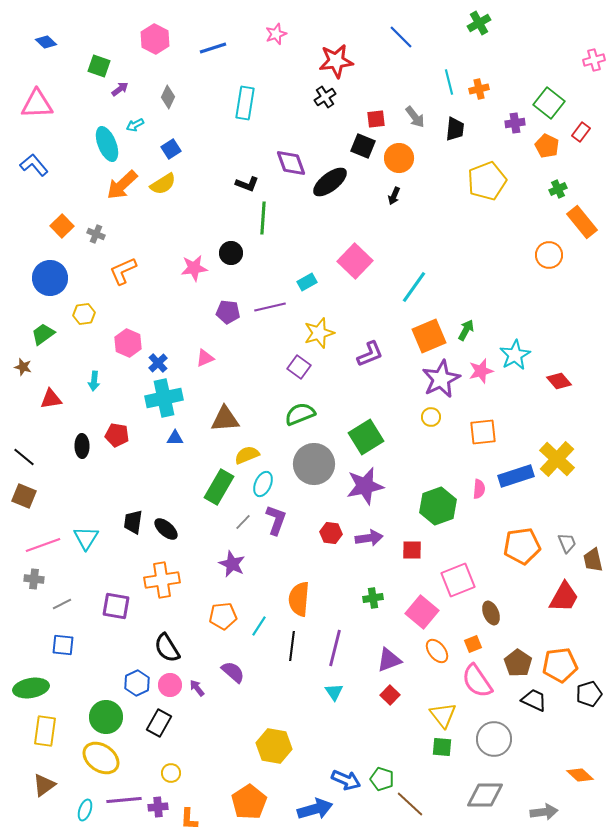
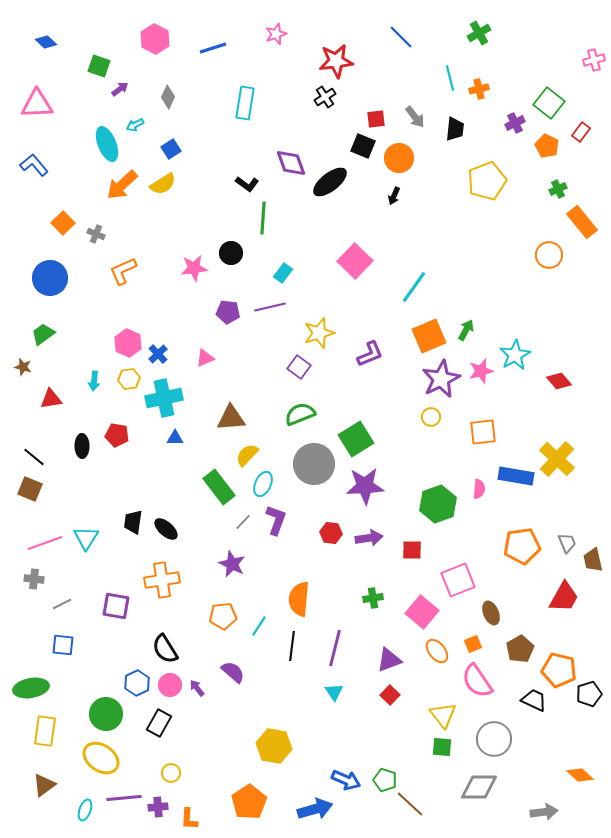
green cross at (479, 23): moved 10 px down
cyan line at (449, 82): moved 1 px right, 4 px up
purple cross at (515, 123): rotated 18 degrees counterclockwise
black L-shape at (247, 184): rotated 15 degrees clockwise
orange square at (62, 226): moved 1 px right, 3 px up
cyan rectangle at (307, 282): moved 24 px left, 9 px up; rotated 24 degrees counterclockwise
yellow hexagon at (84, 314): moved 45 px right, 65 px down
blue cross at (158, 363): moved 9 px up
brown triangle at (225, 419): moved 6 px right, 1 px up
green square at (366, 437): moved 10 px left, 2 px down
yellow semicircle at (247, 455): rotated 25 degrees counterclockwise
black line at (24, 457): moved 10 px right
blue rectangle at (516, 476): rotated 28 degrees clockwise
purple star at (365, 486): rotated 9 degrees clockwise
green rectangle at (219, 487): rotated 68 degrees counterclockwise
brown square at (24, 496): moved 6 px right, 7 px up
green hexagon at (438, 506): moved 2 px up
pink line at (43, 545): moved 2 px right, 2 px up
black semicircle at (167, 648): moved 2 px left, 1 px down
brown pentagon at (518, 663): moved 2 px right, 14 px up; rotated 8 degrees clockwise
orange pentagon at (560, 665): moved 1 px left, 5 px down; rotated 20 degrees clockwise
green circle at (106, 717): moved 3 px up
green pentagon at (382, 779): moved 3 px right, 1 px down
gray diamond at (485, 795): moved 6 px left, 8 px up
purple line at (124, 800): moved 2 px up
